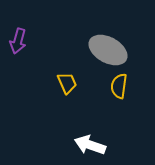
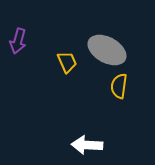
gray ellipse: moved 1 px left
yellow trapezoid: moved 21 px up
white arrow: moved 3 px left; rotated 16 degrees counterclockwise
